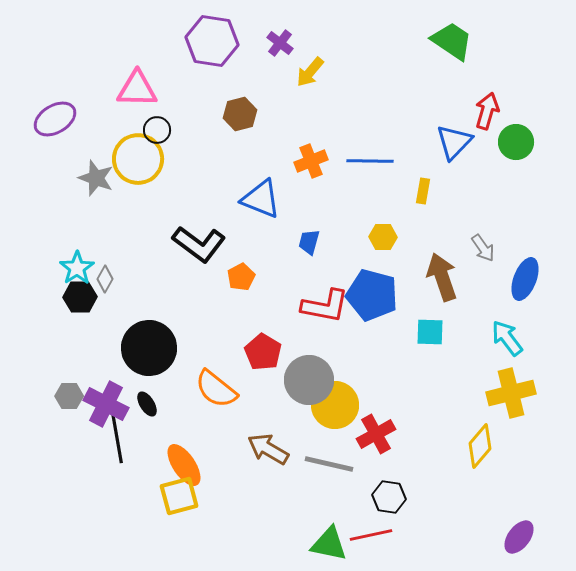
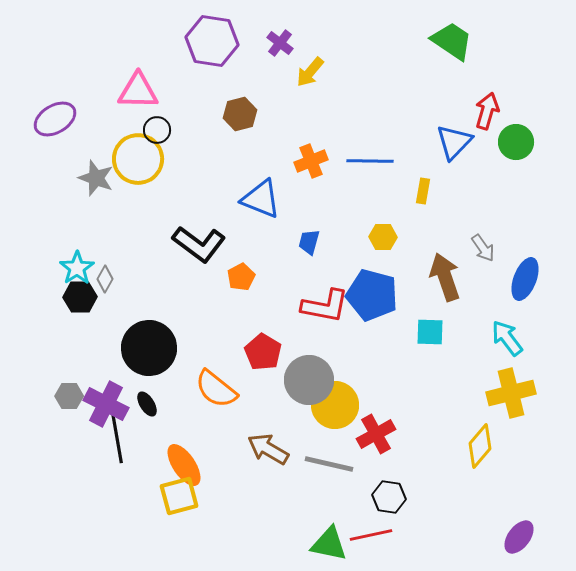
pink triangle at (137, 89): moved 1 px right, 2 px down
brown arrow at (442, 277): moved 3 px right
